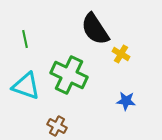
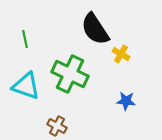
green cross: moved 1 px right, 1 px up
